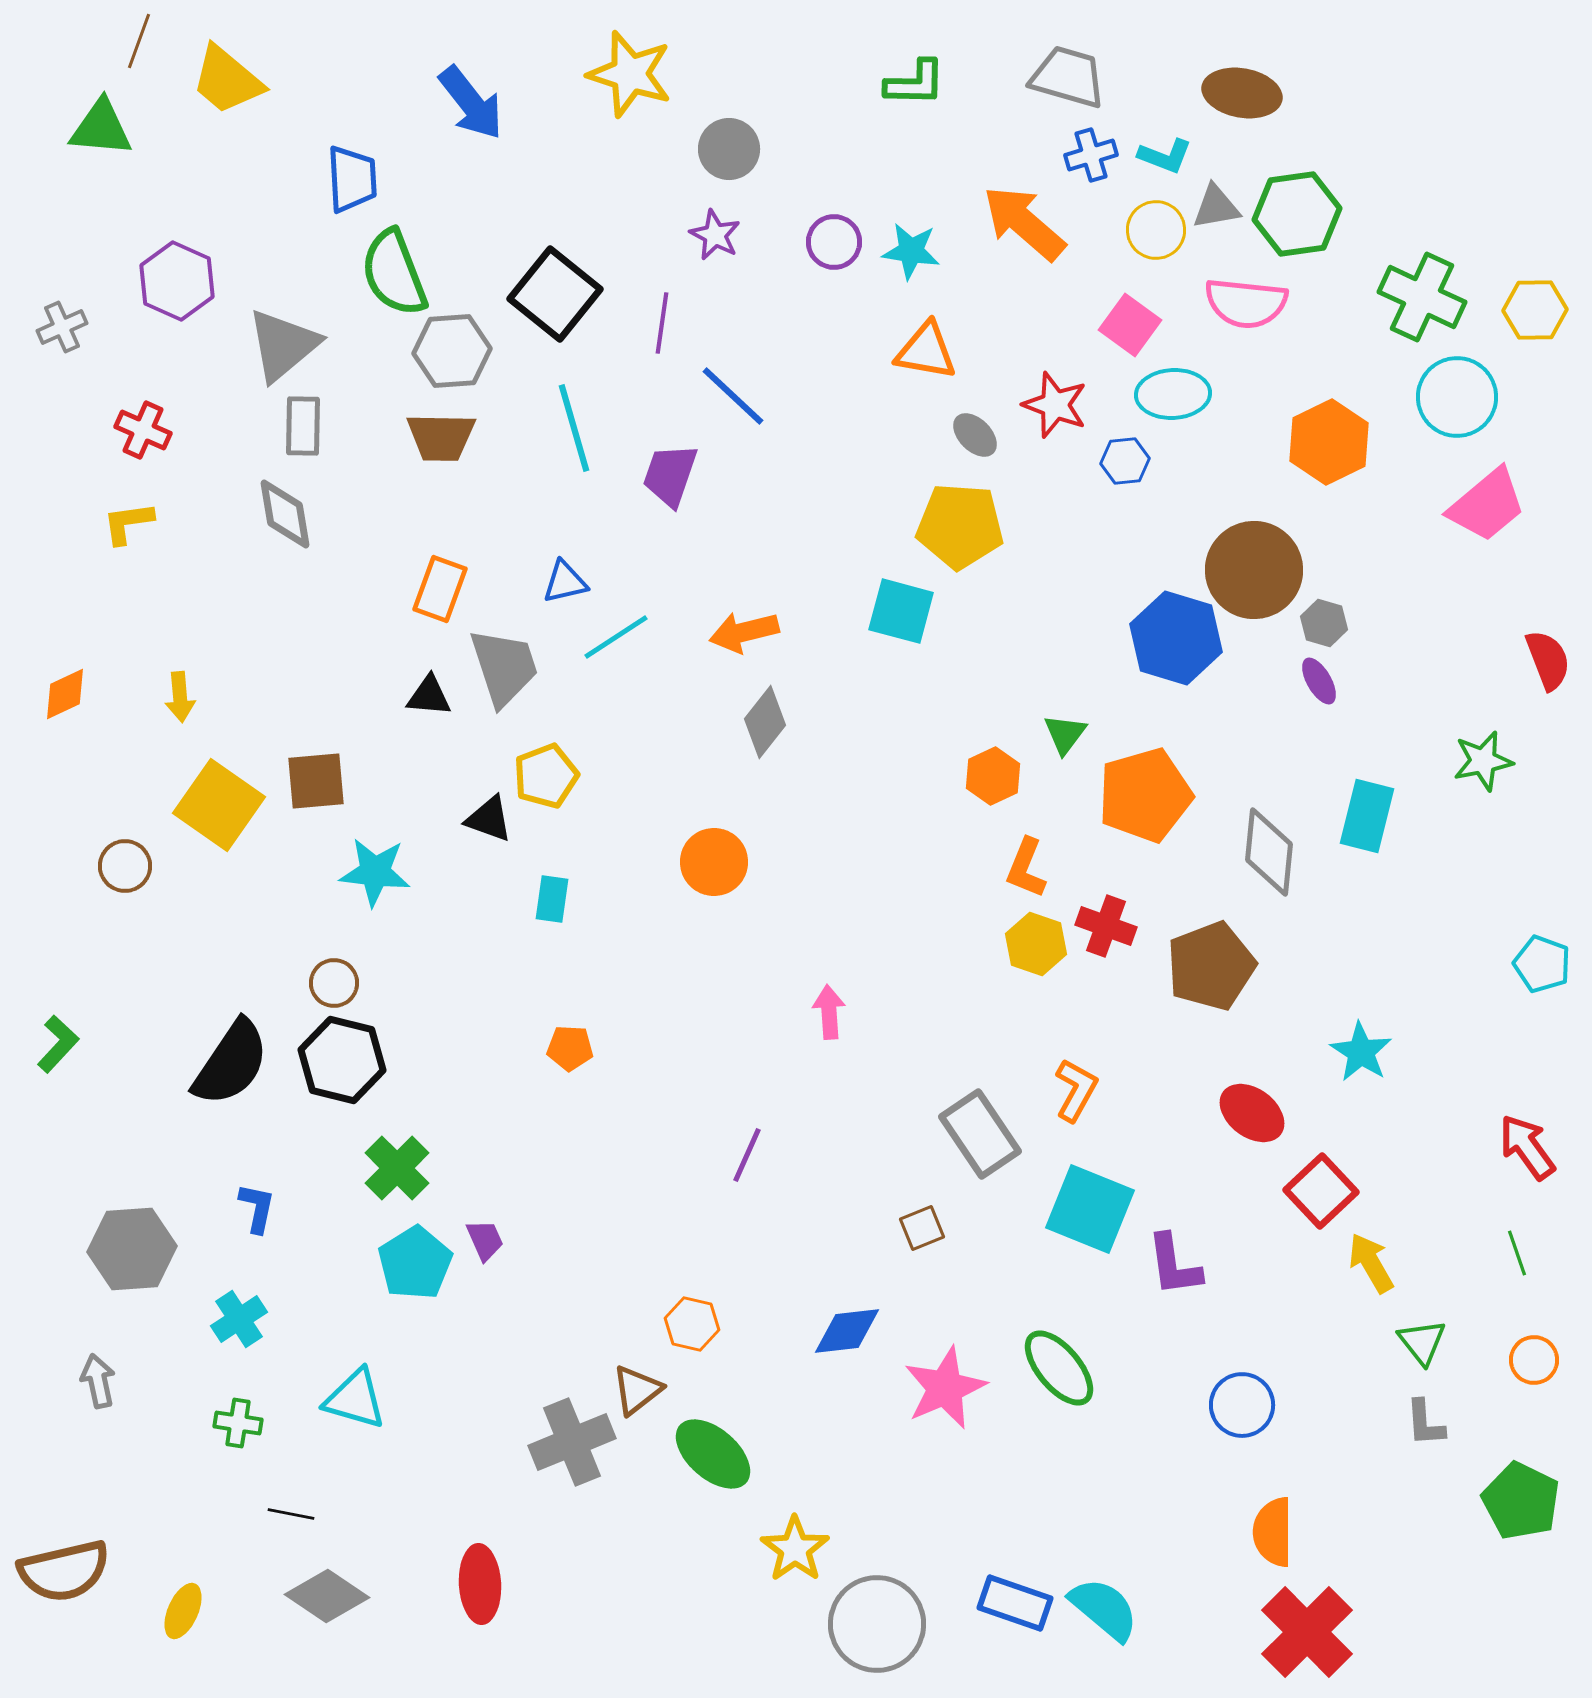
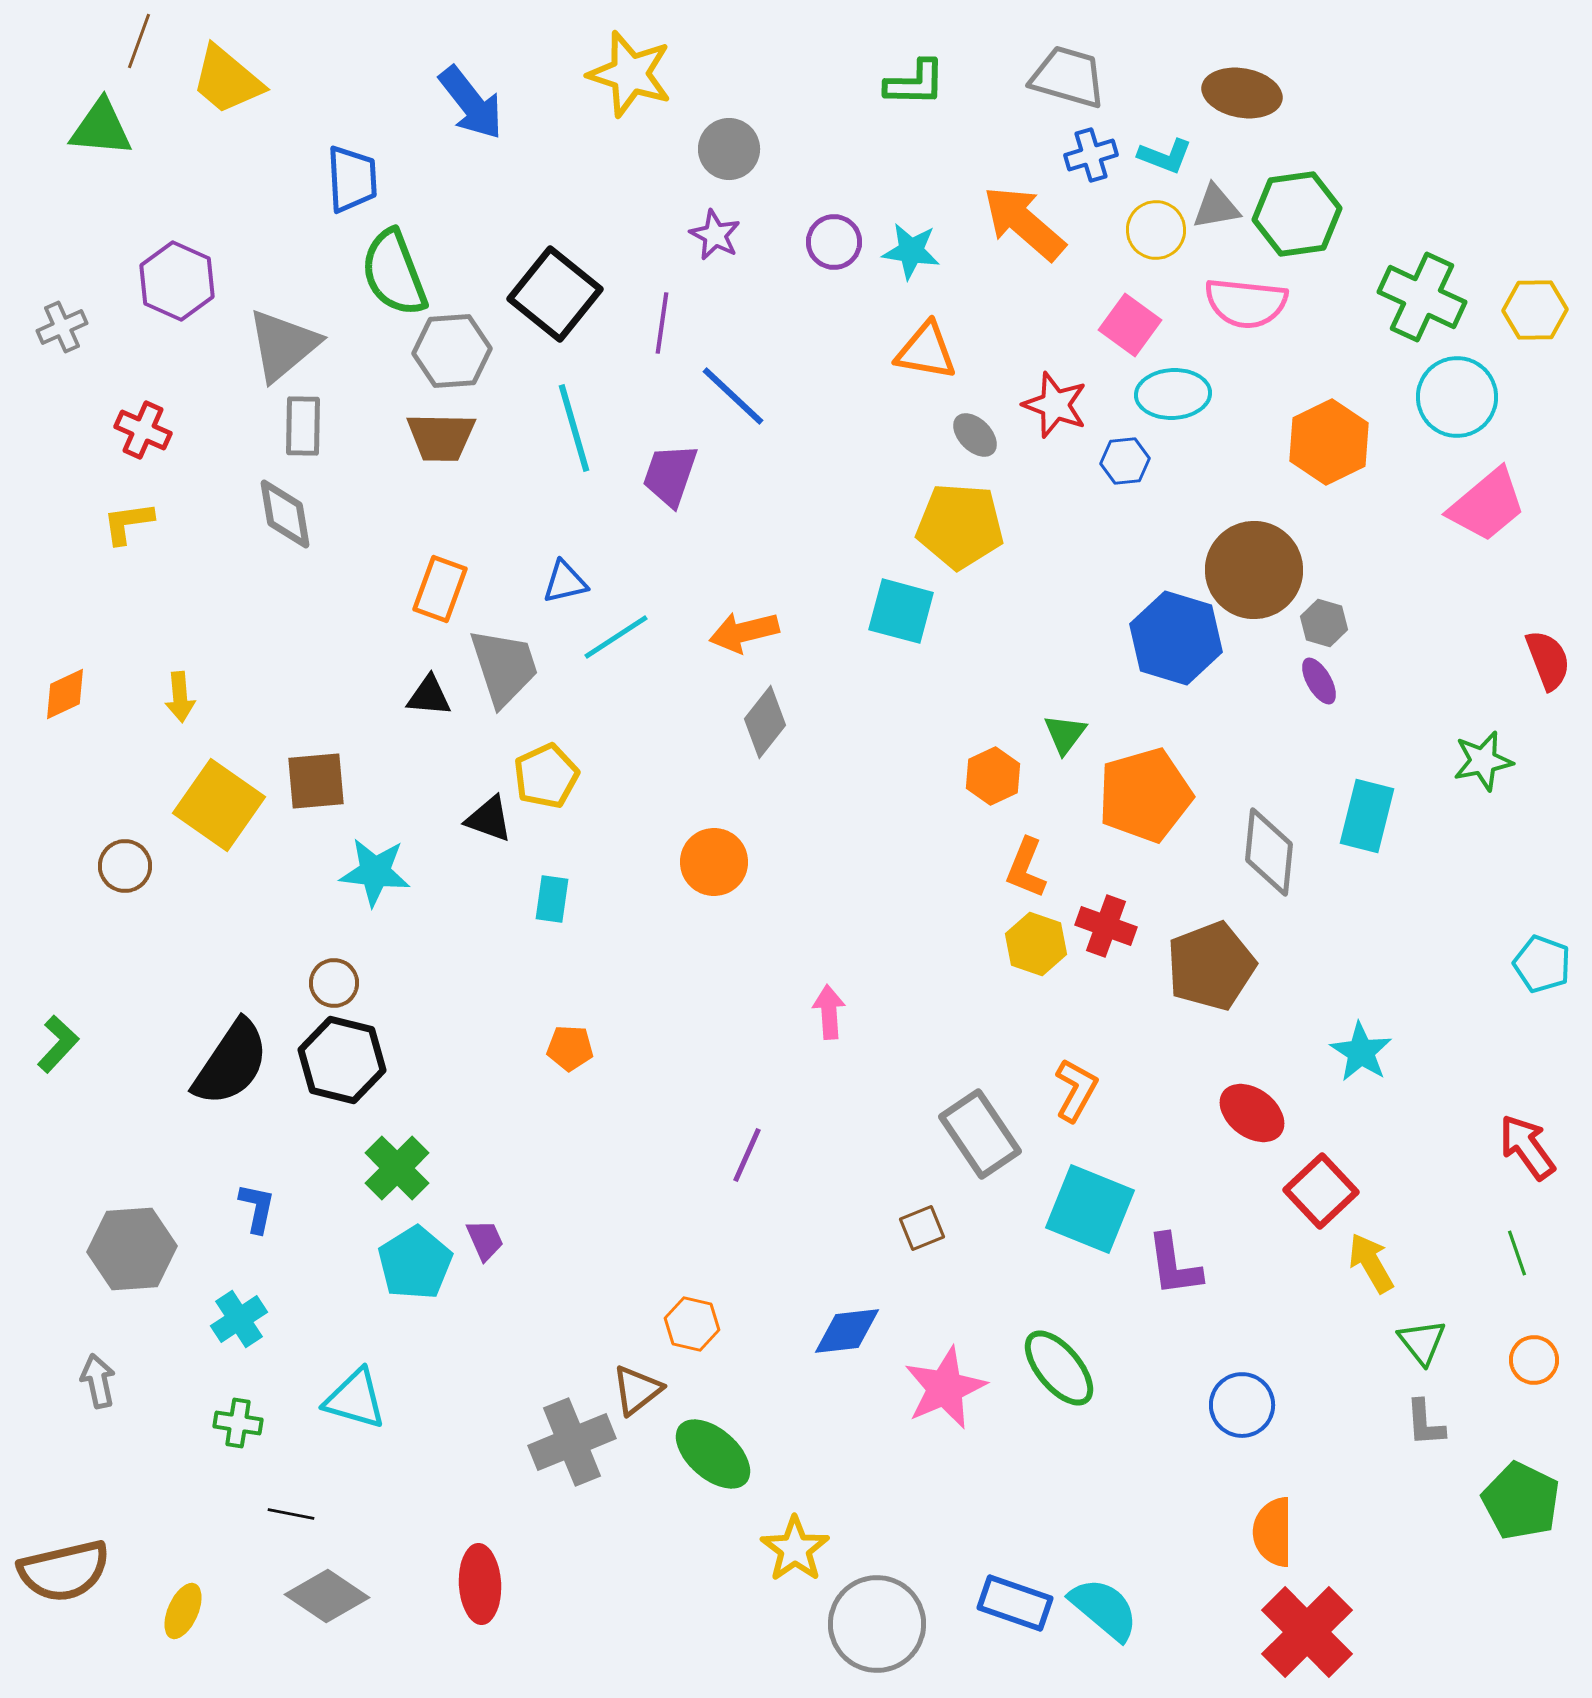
yellow pentagon at (546, 776): rotated 4 degrees counterclockwise
